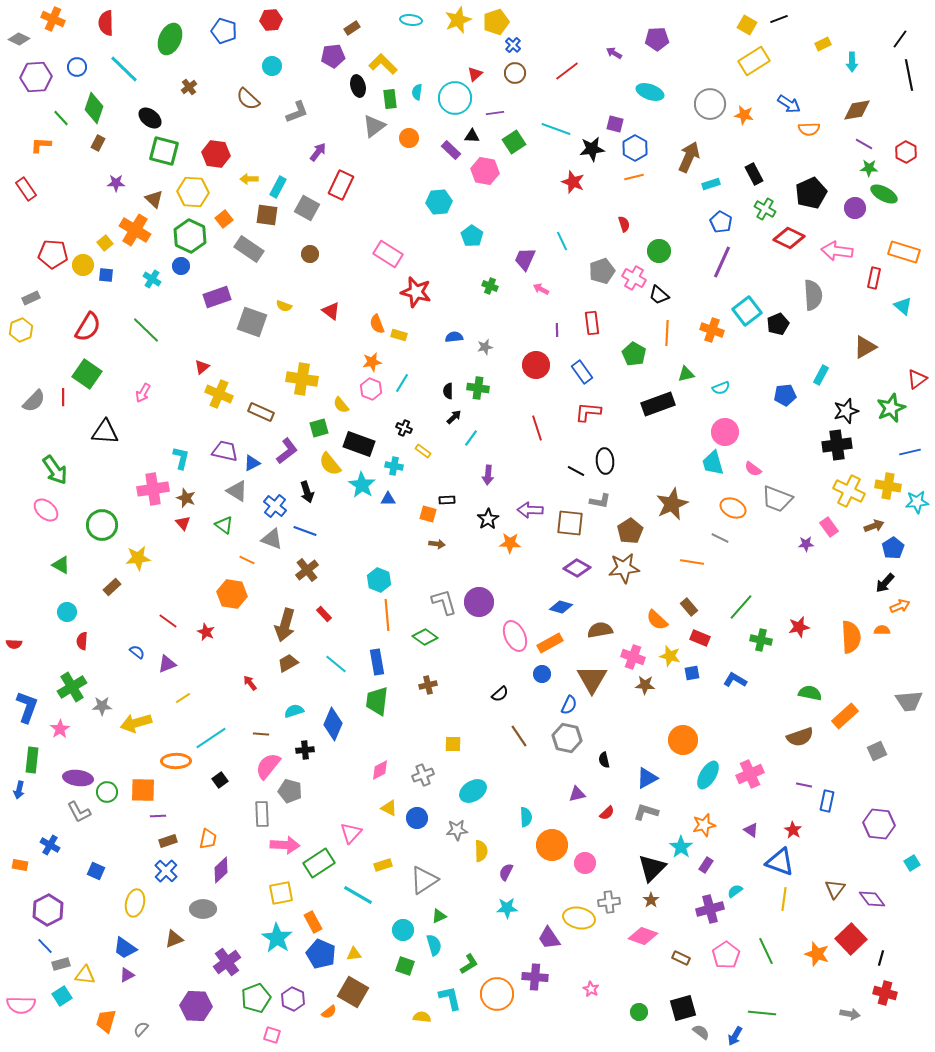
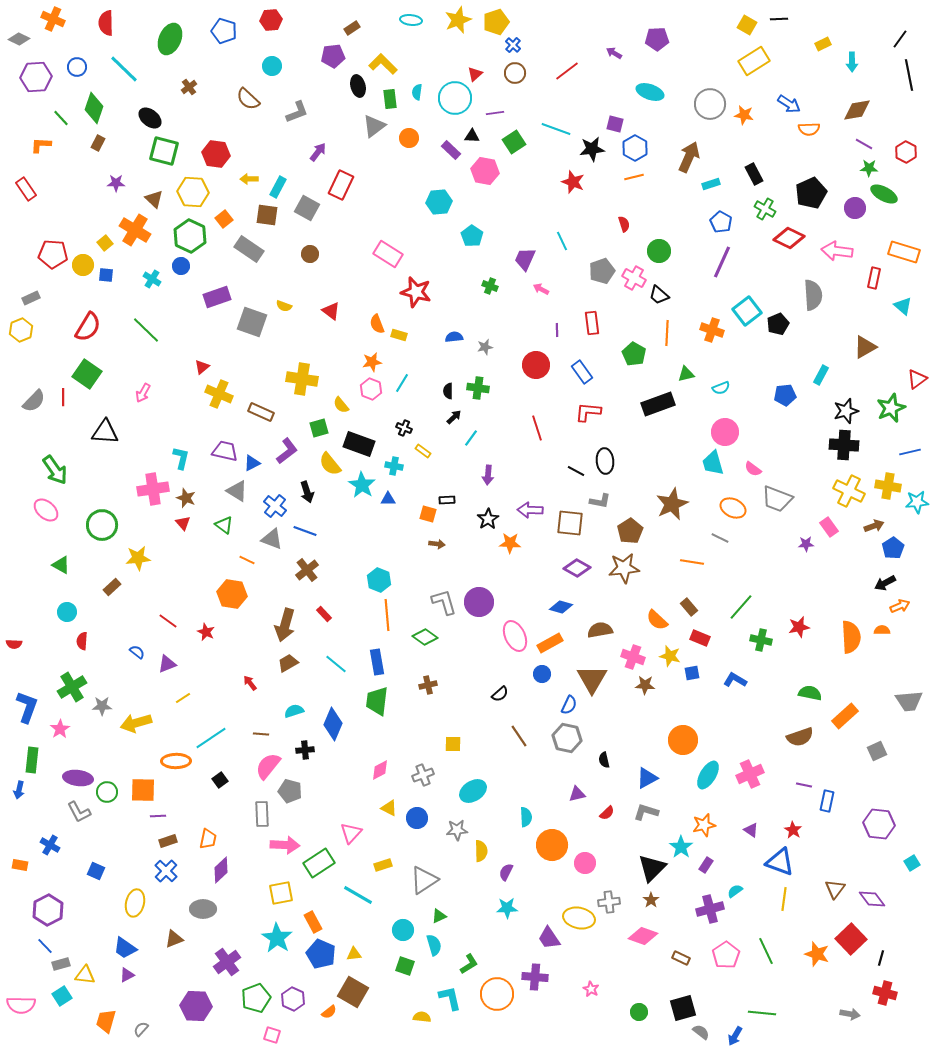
black line at (779, 19): rotated 18 degrees clockwise
black cross at (837, 445): moved 7 px right; rotated 12 degrees clockwise
black arrow at (885, 583): rotated 20 degrees clockwise
